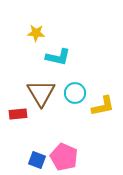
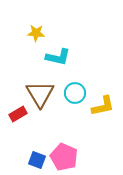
brown triangle: moved 1 px left, 1 px down
red rectangle: rotated 24 degrees counterclockwise
